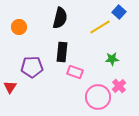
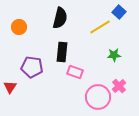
green star: moved 2 px right, 4 px up
purple pentagon: rotated 10 degrees clockwise
